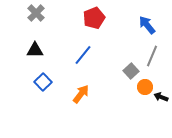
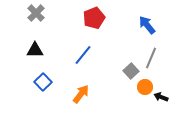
gray line: moved 1 px left, 2 px down
